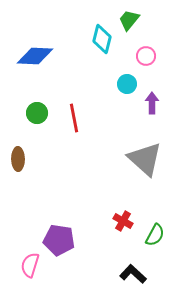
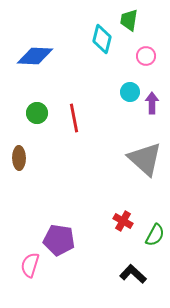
green trapezoid: rotated 30 degrees counterclockwise
cyan circle: moved 3 px right, 8 px down
brown ellipse: moved 1 px right, 1 px up
